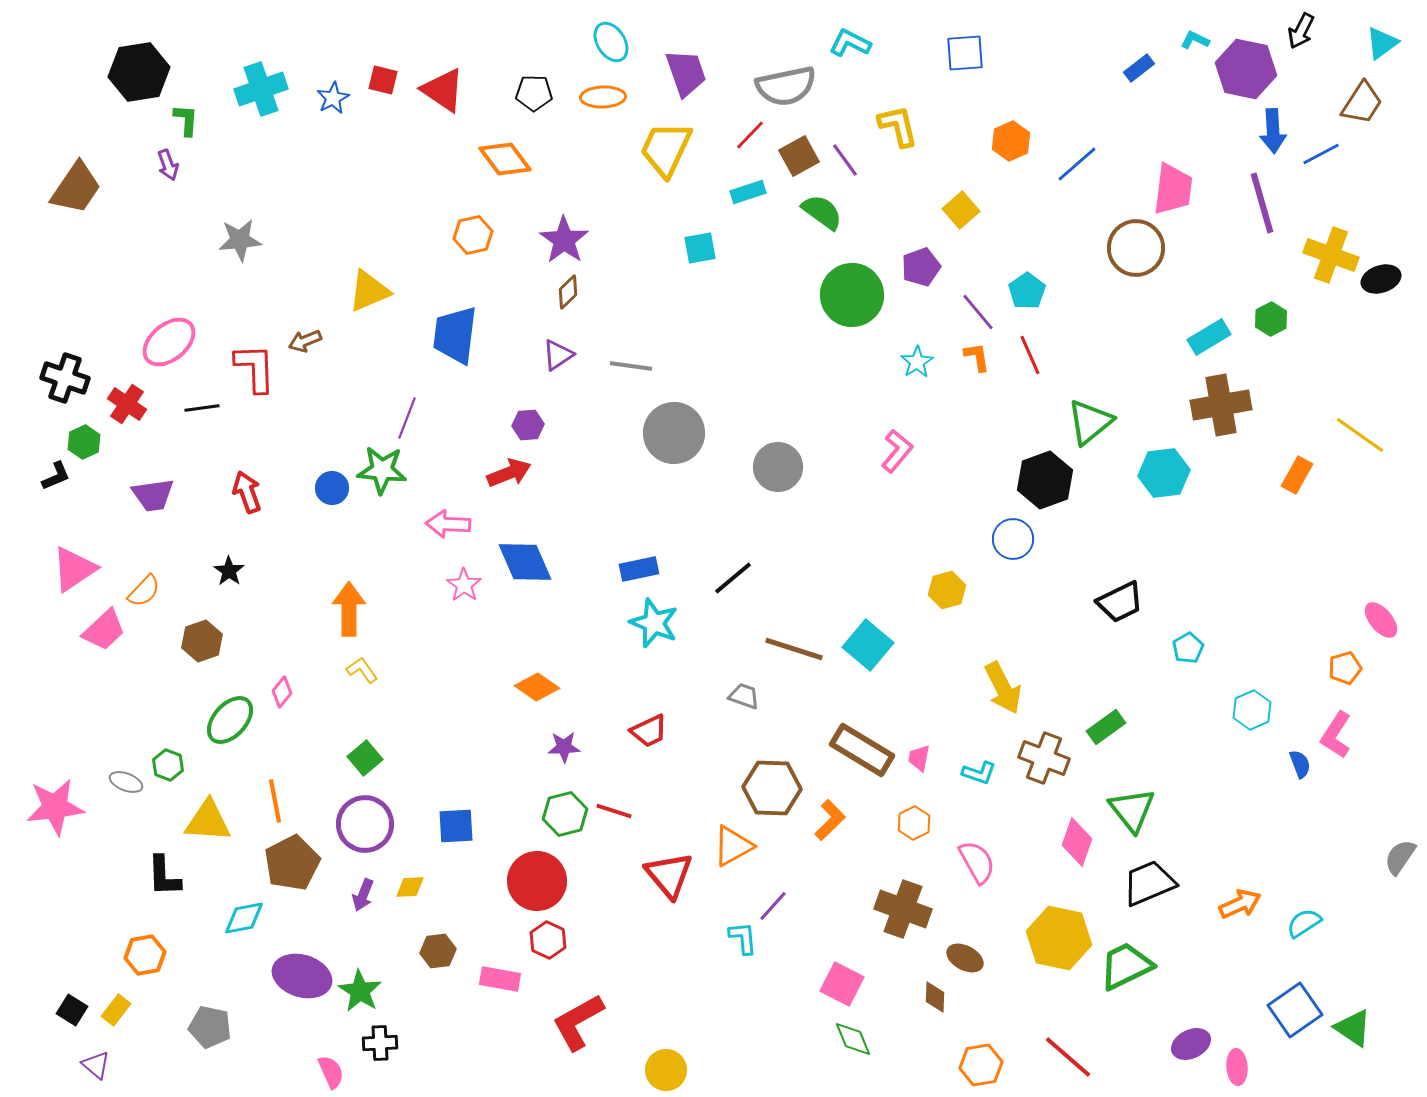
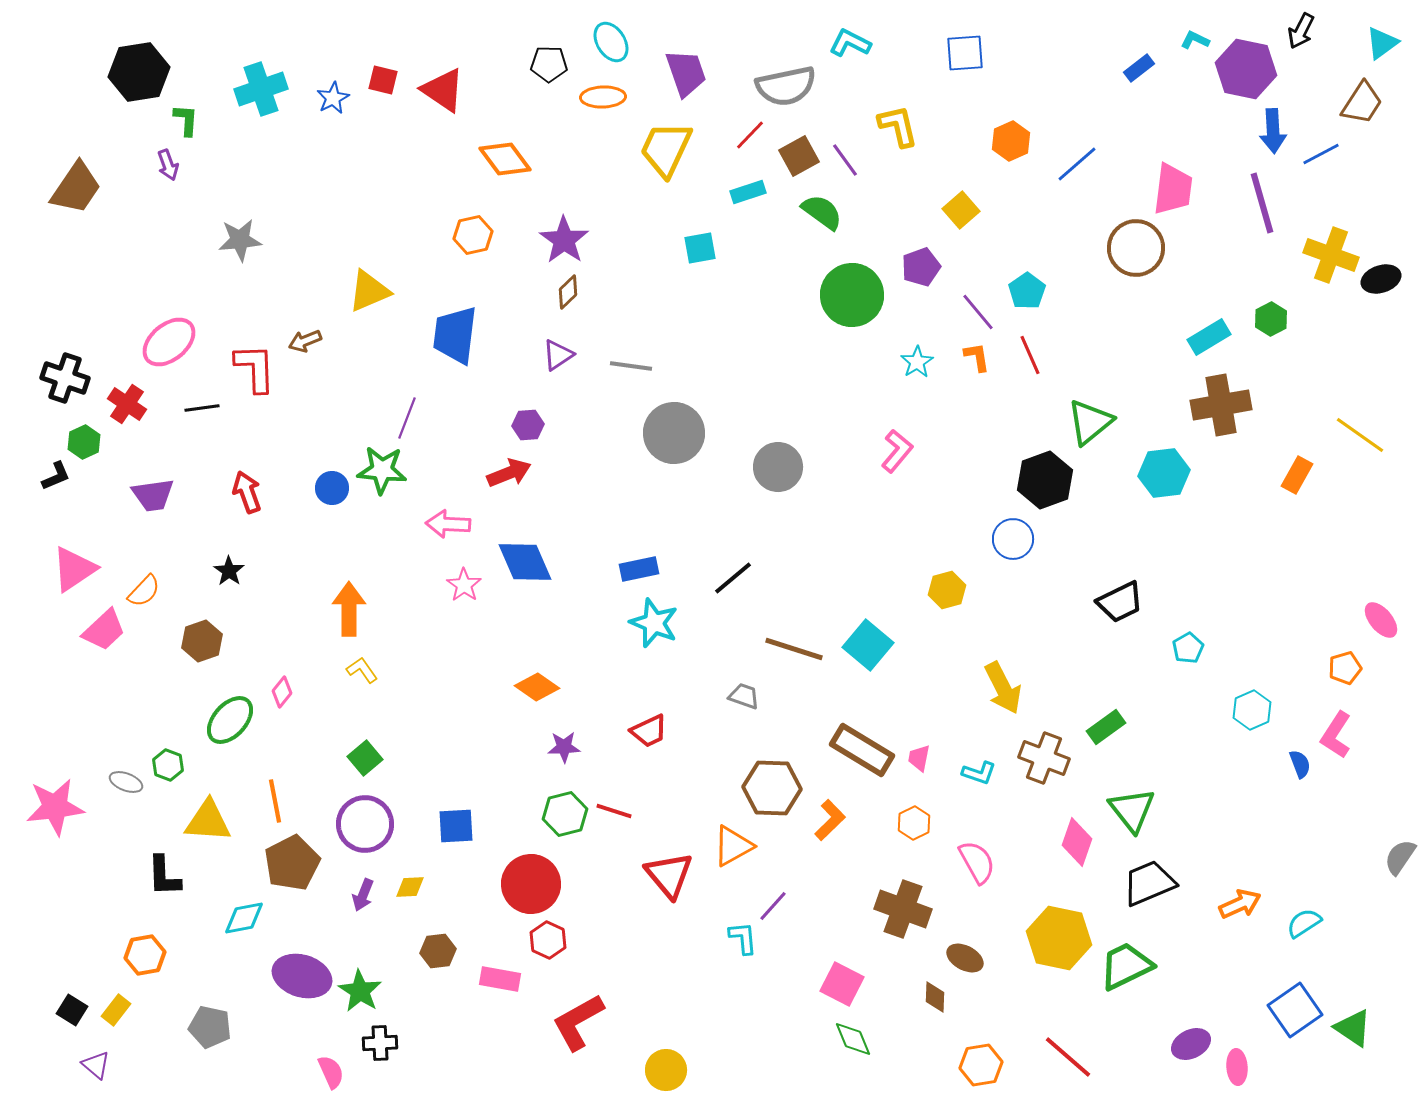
black pentagon at (534, 93): moved 15 px right, 29 px up
red circle at (537, 881): moved 6 px left, 3 px down
